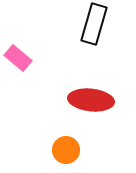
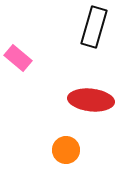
black rectangle: moved 3 px down
